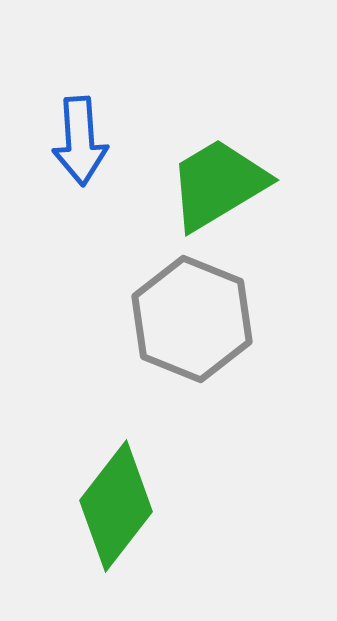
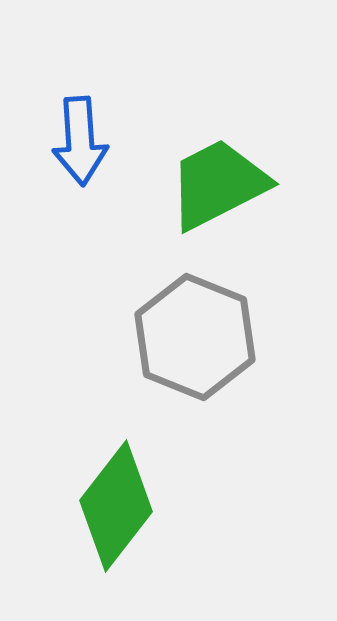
green trapezoid: rotated 4 degrees clockwise
gray hexagon: moved 3 px right, 18 px down
